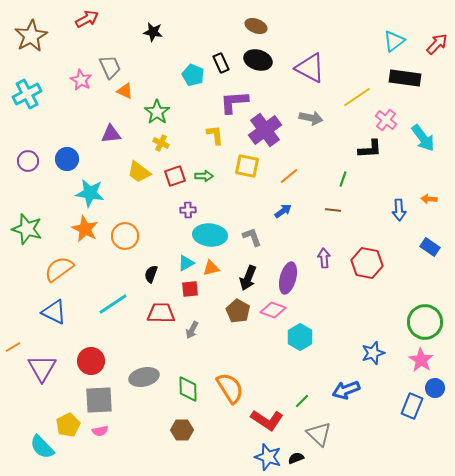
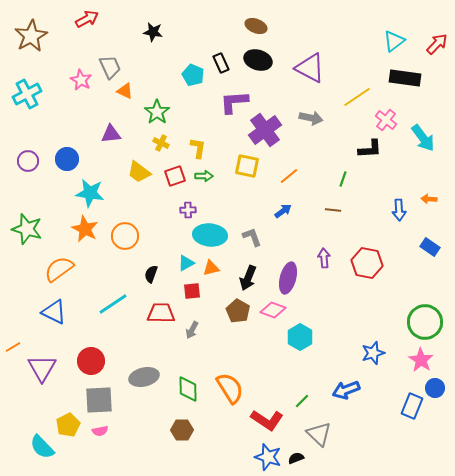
yellow L-shape at (215, 135): moved 17 px left, 13 px down; rotated 15 degrees clockwise
red square at (190, 289): moved 2 px right, 2 px down
